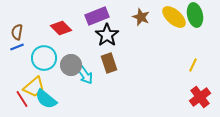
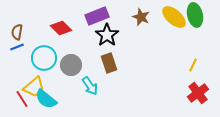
cyan arrow: moved 5 px right, 11 px down
red cross: moved 2 px left, 4 px up
